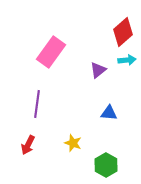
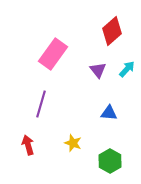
red diamond: moved 11 px left, 1 px up
pink rectangle: moved 2 px right, 2 px down
cyan arrow: moved 9 px down; rotated 42 degrees counterclockwise
purple triangle: rotated 30 degrees counterclockwise
purple line: moved 4 px right; rotated 8 degrees clockwise
red arrow: rotated 138 degrees clockwise
green hexagon: moved 4 px right, 4 px up
